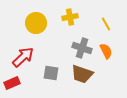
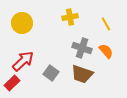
yellow circle: moved 14 px left
orange semicircle: rotated 14 degrees counterclockwise
red arrow: moved 4 px down
gray square: rotated 28 degrees clockwise
red rectangle: rotated 21 degrees counterclockwise
